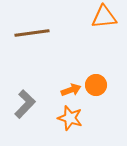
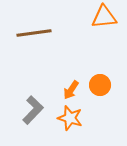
brown line: moved 2 px right
orange circle: moved 4 px right
orange arrow: rotated 144 degrees clockwise
gray L-shape: moved 8 px right, 6 px down
